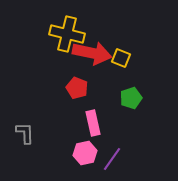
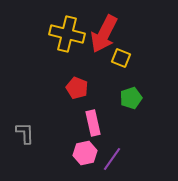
red arrow: moved 12 px right, 19 px up; rotated 105 degrees clockwise
